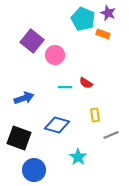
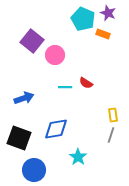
yellow rectangle: moved 18 px right
blue diamond: moved 1 px left, 4 px down; rotated 25 degrees counterclockwise
gray line: rotated 49 degrees counterclockwise
